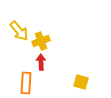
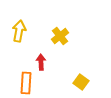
yellow arrow: rotated 130 degrees counterclockwise
yellow cross: moved 19 px right, 5 px up; rotated 18 degrees counterclockwise
yellow square: rotated 21 degrees clockwise
